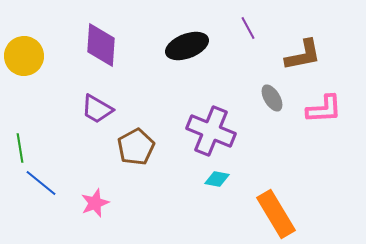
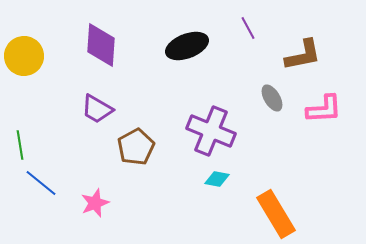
green line: moved 3 px up
